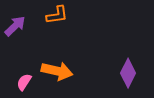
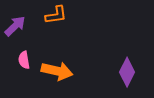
orange L-shape: moved 1 px left
purple diamond: moved 1 px left, 1 px up
pink semicircle: moved 22 px up; rotated 42 degrees counterclockwise
